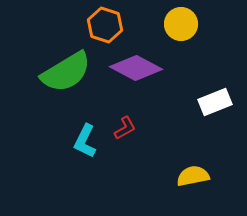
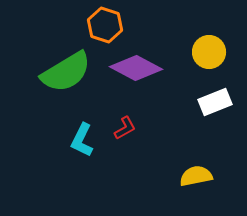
yellow circle: moved 28 px right, 28 px down
cyan L-shape: moved 3 px left, 1 px up
yellow semicircle: moved 3 px right
